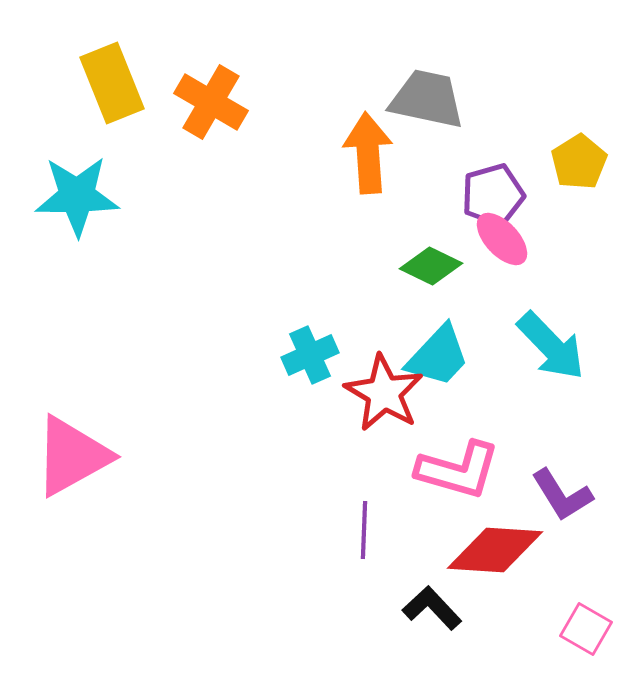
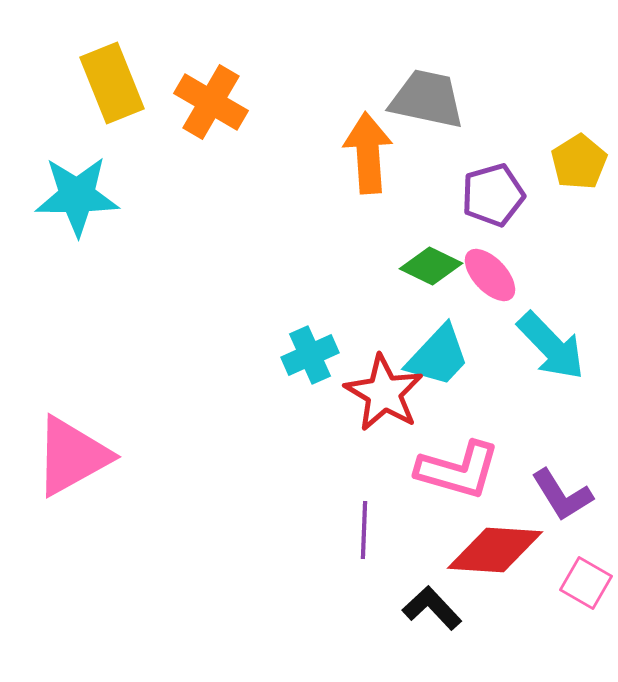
pink ellipse: moved 12 px left, 36 px down
pink square: moved 46 px up
